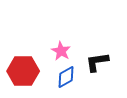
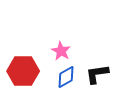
black L-shape: moved 12 px down
